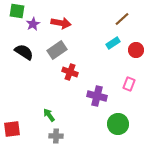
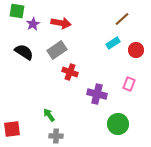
purple cross: moved 2 px up
